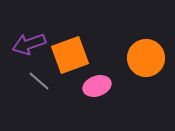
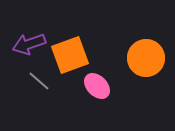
pink ellipse: rotated 64 degrees clockwise
